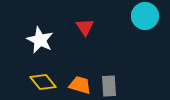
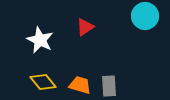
red triangle: rotated 30 degrees clockwise
